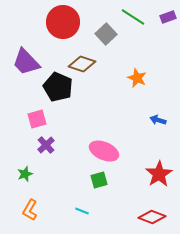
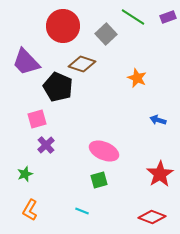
red circle: moved 4 px down
red star: moved 1 px right
